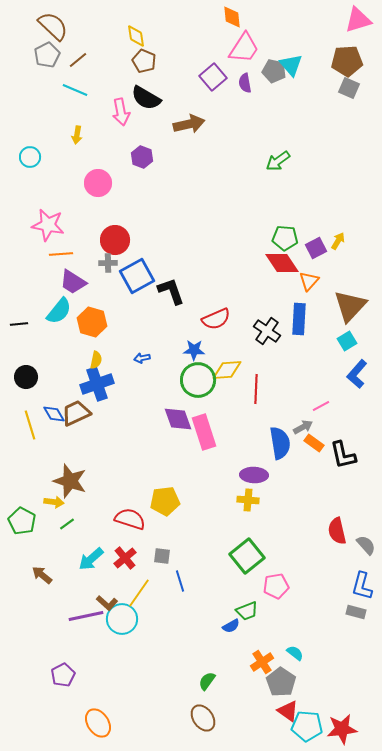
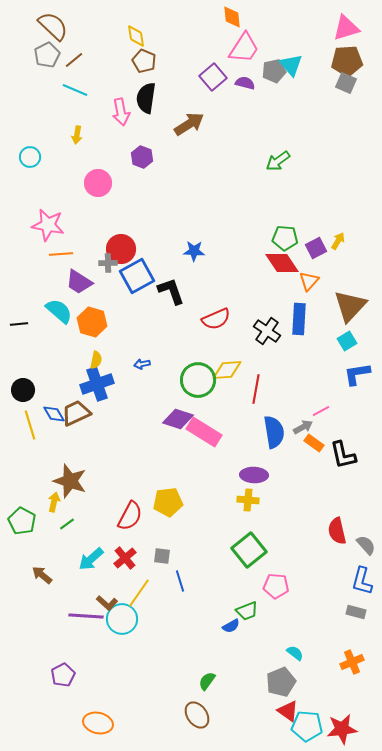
pink triangle at (358, 20): moved 12 px left, 8 px down
brown line at (78, 60): moved 4 px left
gray pentagon at (274, 71): rotated 25 degrees counterclockwise
purple semicircle at (245, 83): rotated 114 degrees clockwise
gray square at (349, 88): moved 3 px left, 5 px up
black semicircle at (146, 98): rotated 68 degrees clockwise
brown arrow at (189, 124): rotated 20 degrees counterclockwise
red circle at (115, 240): moved 6 px right, 9 px down
purple trapezoid at (73, 282): moved 6 px right
cyan semicircle at (59, 311): rotated 88 degrees counterclockwise
blue star at (194, 350): moved 99 px up
blue arrow at (142, 358): moved 6 px down
blue L-shape at (357, 374): rotated 40 degrees clockwise
black circle at (26, 377): moved 3 px left, 13 px down
red line at (256, 389): rotated 8 degrees clockwise
pink line at (321, 406): moved 5 px down
purple diamond at (178, 419): rotated 52 degrees counterclockwise
pink rectangle at (204, 432): rotated 40 degrees counterclockwise
blue semicircle at (280, 443): moved 6 px left, 11 px up
yellow pentagon at (165, 501): moved 3 px right, 1 px down
yellow arrow at (54, 502): rotated 84 degrees counterclockwise
red semicircle at (130, 519): moved 3 px up; rotated 100 degrees clockwise
green square at (247, 556): moved 2 px right, 6 px up
pink pentagon at (276, 586): rotated 15 degrees clockwise
blue L-shape at (362, 586): moved 5 px up
purple line at (86, 616): rotated 16 degrees clockwise
orange cross at (262, 662): moved 90 px right; rotated 10 degrees clockwise
gray pentagon at (281, 682): rotated 16 degrees clockwise
brown ellipse at (203, 718): moved 6 px left, 3 px up
orange ellipse at (98, 723): rotated 44 degrees counterclockwise
